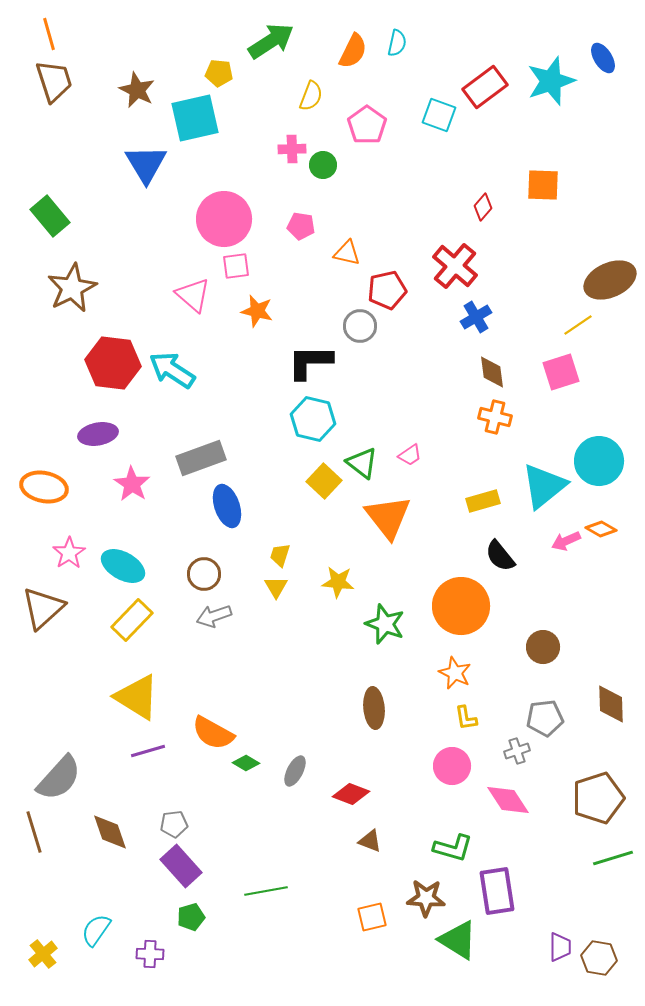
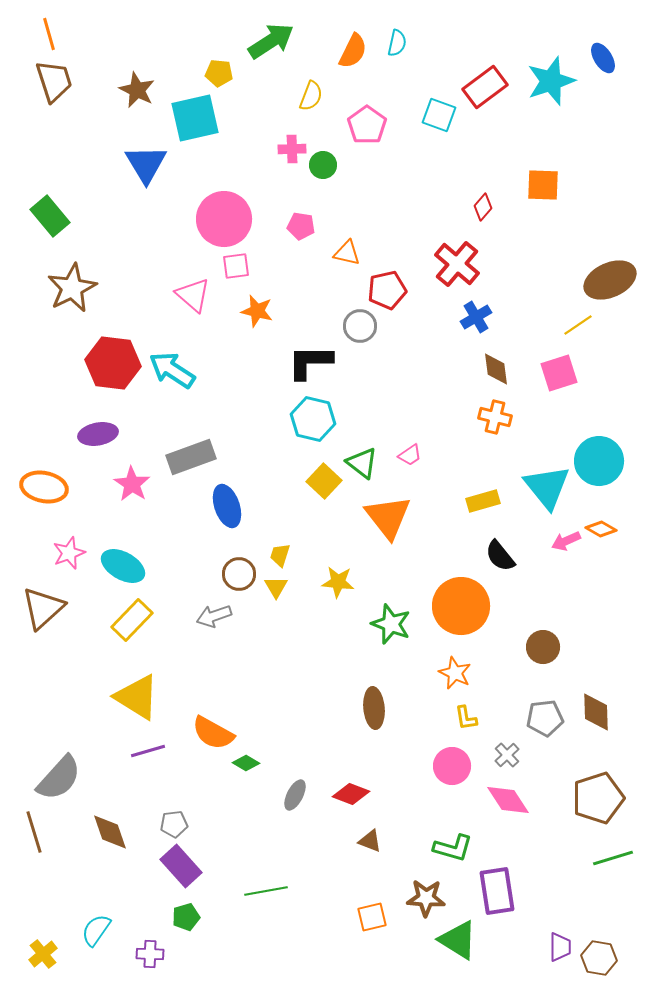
red cross at (455, 266): moved 2 px right, 2 px up
brown diamond at (492, 372): moved 4 px right, 3 px up
pink square at (561, 372): moved 2 px left, 1 px down
gray rectangle at (201, 458): moved 10 px left, 1 px up
cyan triangle at (544, 486): moved 3 px right, 1 px down; rotated 30 degrees counterclockwise
pink star at (69, 553): rotated 12 degrees clockwise
brown circle at (204, 574): moved 35 px right
green star at (385, 624): moved 6 px right
brown diamond at (611, 704): moved 15 px left, 8 px down
gray cross at (517, 751): moved 10 px left, 4 px down; rotated 25 degrees counterclockwise
gray ellipse at (295, 771): moved 24 px down
green pentagon at (191, 917): moved 5 px left
